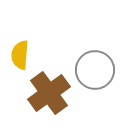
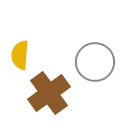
gray circle: moved 8 px up
